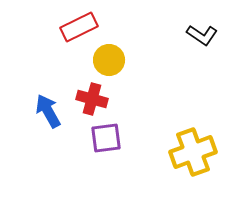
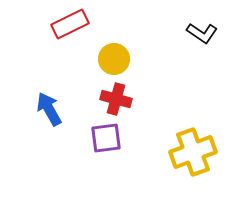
red rectangle: moved 9 px left, 3 px up
black L-shape: moved 2 px up
yellow circle: moved 5 px right, 1 px up
red cross: moved 24 px right
blue arrow: moved 1 px right, 2 px up
